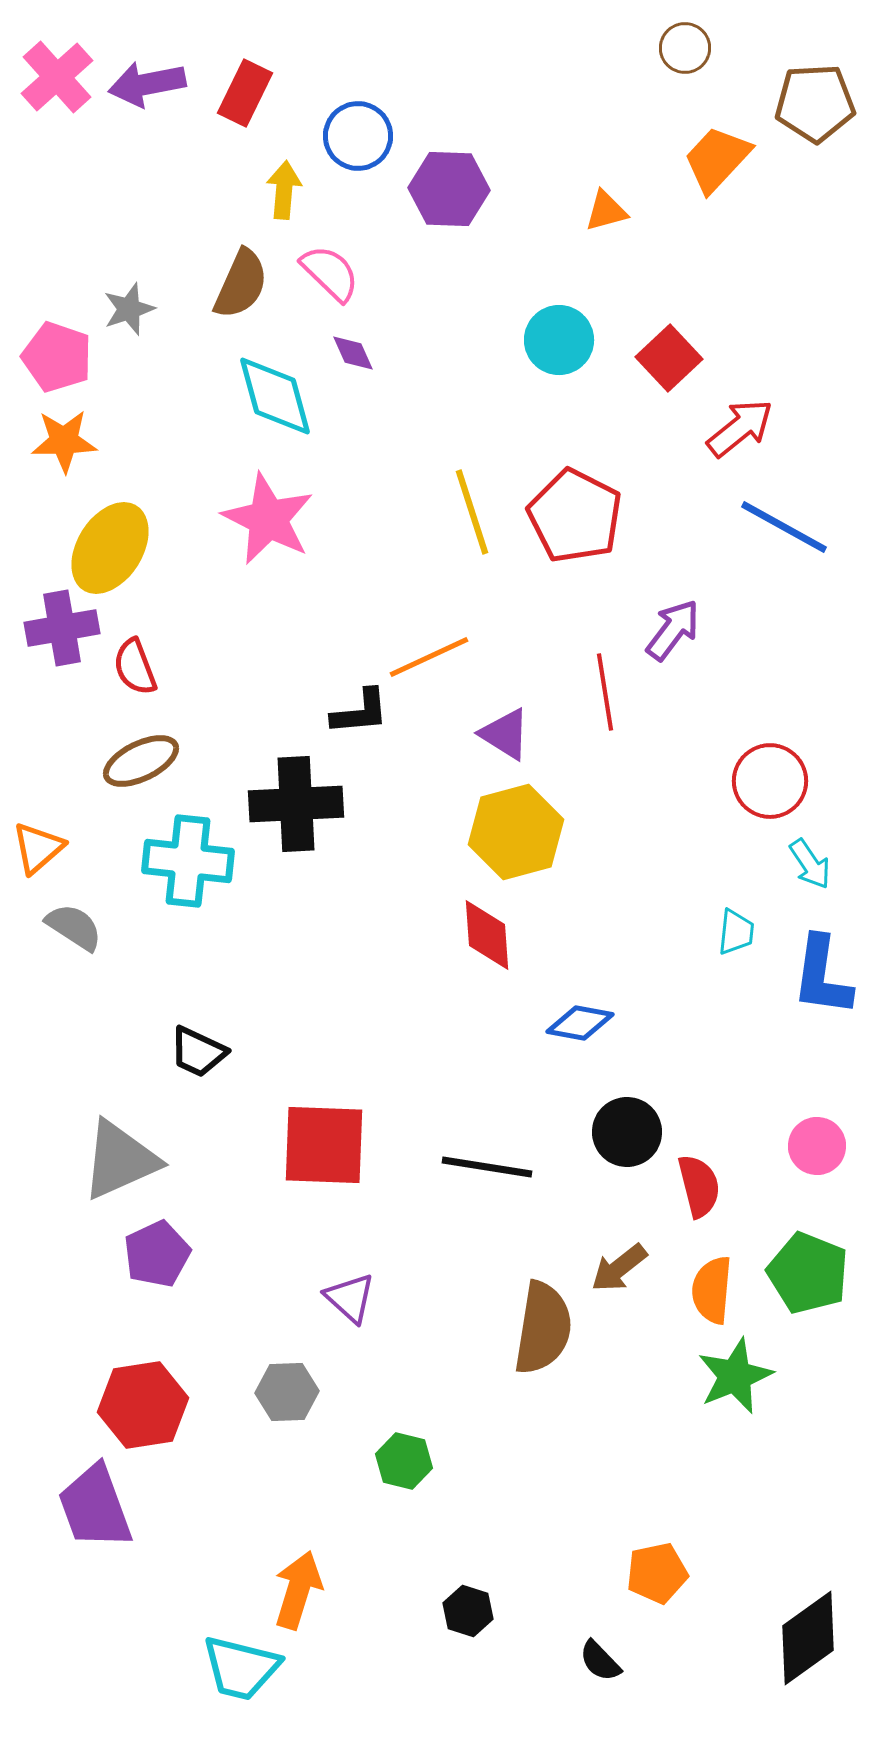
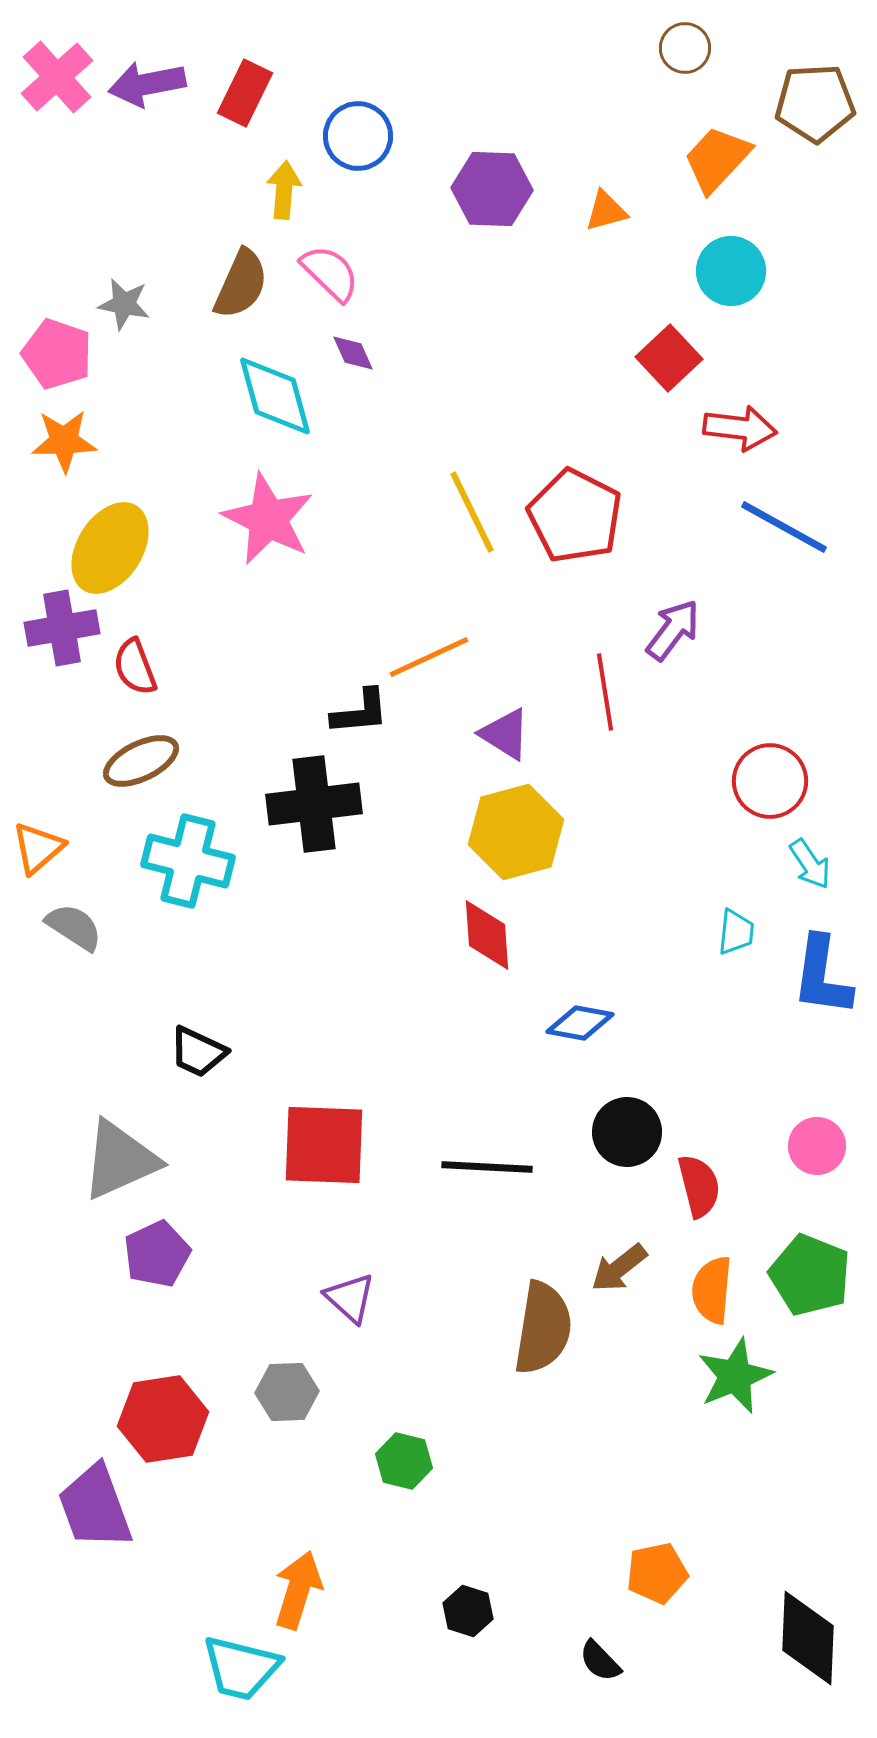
purple hexagon at (449, 189): moved 43 px right
gray star at (129, 309): moved 5 px left, 5 px up; rotated 30 degrees clockwise
cyan circle at (559, 340): moved 172 px right, 69 px up
pink pentagon at (57, 357): moved 3 px up
red arrow at (740, 428): rotated 46 degrees clockwise
yellow line at (472, 512): rotated 8 degrees counterclockwise
black cross at (296, 804): moved 18 px right; rotated 4 degrees counterclockwise
cyan cross at (188, 861): rotated 8 degrees clockwise
black line at (487, 1167): rotated 6 degrees counterclockwise
green pentagon at (808, 1273): moved 2 px right, 2 px down
red hexagon at (143, 1405): moved 20 px right, 14 px down
black diamond at (808, 1638): rotated 52 degrees counterclockwise
